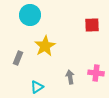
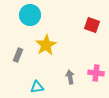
red square: rotated 21 degrees clockwise
yellow star: moved 1 px right, 1 px up
gray rectangle: moved 3 px up
cyan triangle: rotated 24 degrees clockwise
